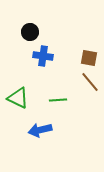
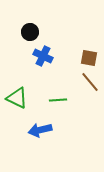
blue cross: rotated 18 degrees clockwise
green triangle: moved 1 px left
